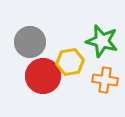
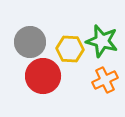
yellow hexagon: moved 13 px up; rotated 12 degrees clockwise
orange cross: rotated 35 degrees counterclockwise
